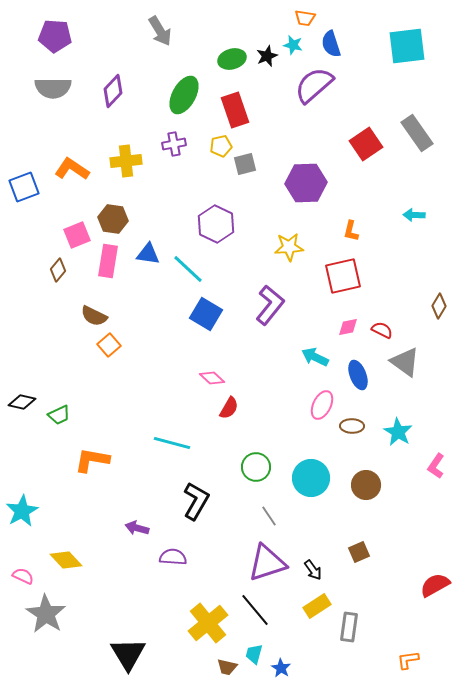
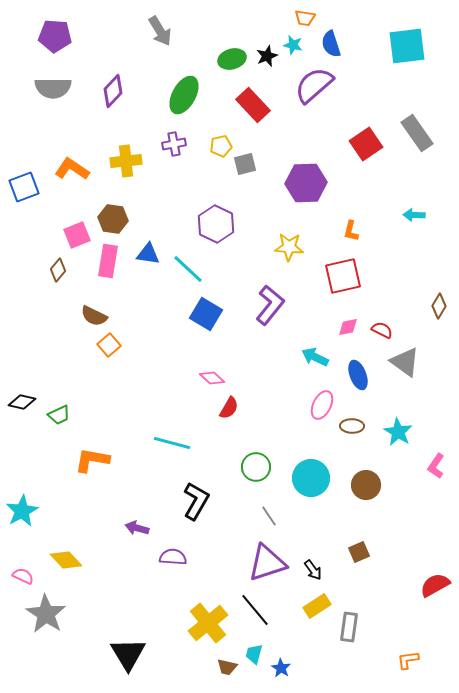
red rectangle at (235, 110): moved 18 px right, 5 px up; rotated 24 degrees counterclockwise
yellow star at (289, 247): rotated 8 degrees clockwise
